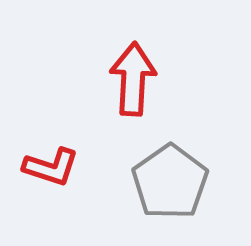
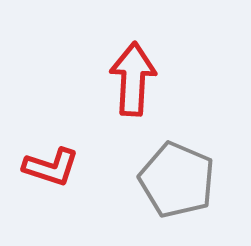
gray pentagon: moved 7 px right, 2 px up; rotated 14 degrees counterclockwise
